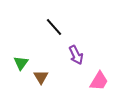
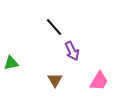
purple arrow: moved 4 px left, 4 px up
green triangle: moved 10 px left; rotated 42 degrees clockwise
brown triangle: moved 14 px right, 3 px down
